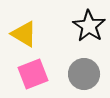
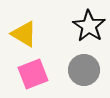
gray circle: moved 4 px up
